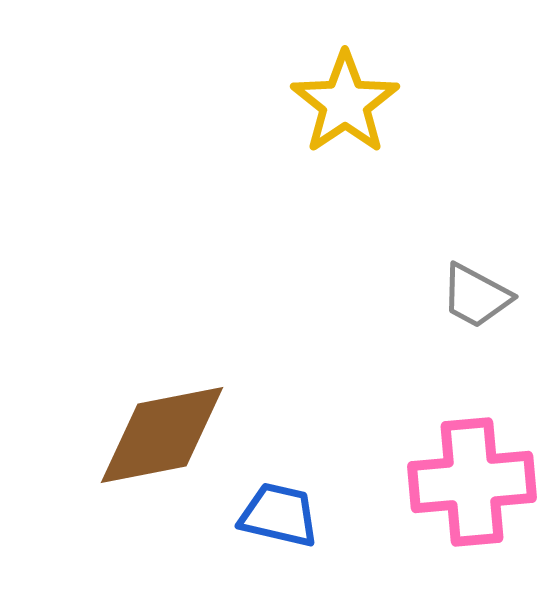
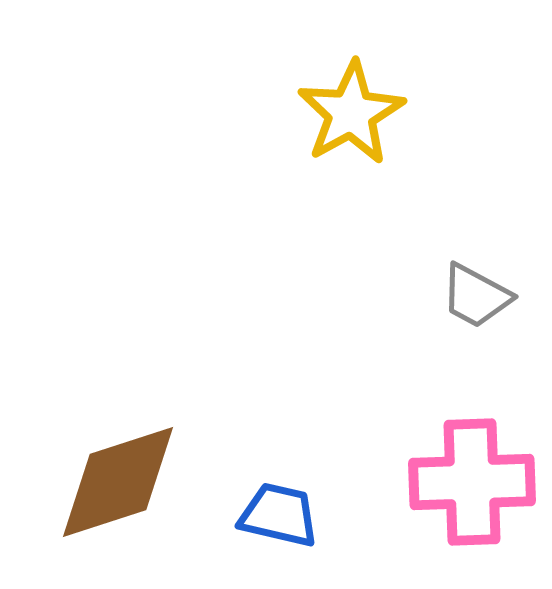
yellow star: moved 6 px right, 10 px down; rotated 5 degrees clockwise
brown diamond: moved 44 px left, 47 px down; rotated 7 degrees counterclockwise
pink cross: rotated 3 degrees clockwise
